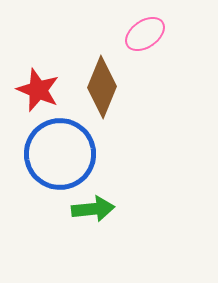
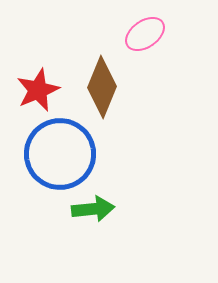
red star: rotated 27 degrees clockwise
